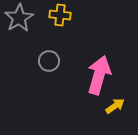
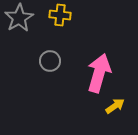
gray circle: moved 1 px right
pink arrow: moved 2 px up
